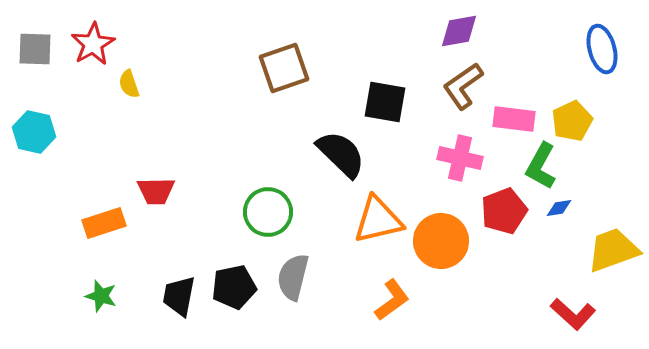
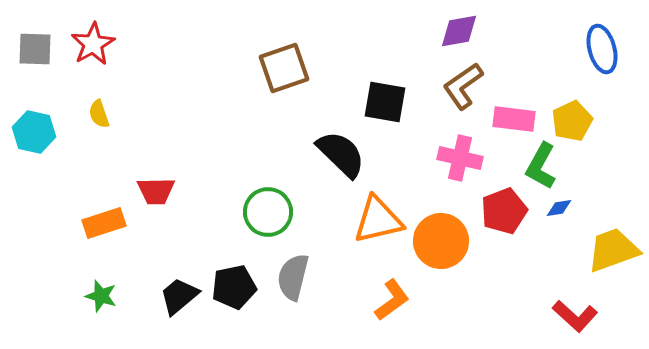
yellow semicircle: moved 30 px left, 30 px down
black trapezoid: rotated 39 degrees clockwise
red L-shape: moved 2 px right, 2 px down
